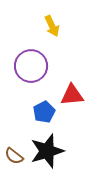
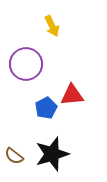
purple circle: moved 5 px left, 2 px up
blue pentagon: moved 2 px right, 4 px up
black star: moved 5 px right, 3 px down
